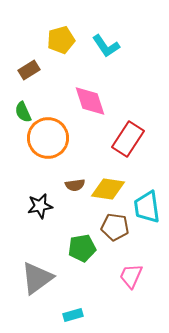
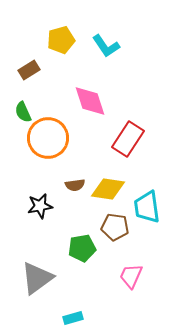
cyan rectangle: moved 3 px down
